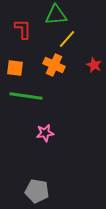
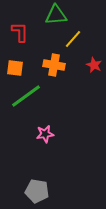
red L-shape: moved 3 px left, 3 px down
yellow line: moved 6 px right
orange cross: rotated 15 degrees counterclockwise
green line: rotated 44 degrees counterclockwise
pink star: moved 1 px down
